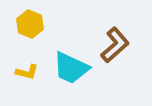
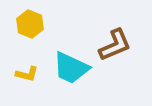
brown L-shape: rotated 18 degrees clockwise
yellow L-shape: moved 2 px down
